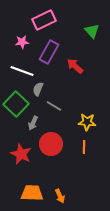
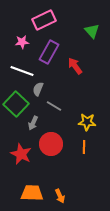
red arrow: rotated 12 degrees clockwise
